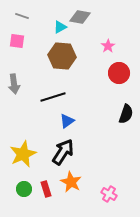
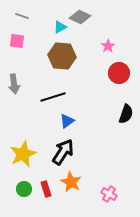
gray diamond: rotated 15 degrees clockwise
